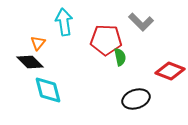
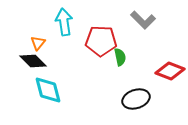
gray L-shape: moved 2 px right, 2 px up
red pentagon: moved 5 px left, 1 px down
black diamond: moved 3 px right, 1 px up
